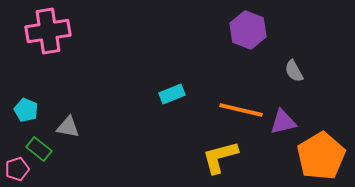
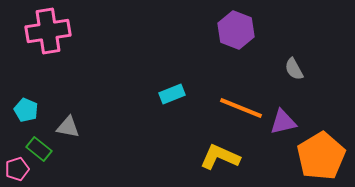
purple hexagon: moved 12 px left
gray semicircle: moved 2 px up
orange line: moved 2 px up; rotated 9 degrees clockwise
yellow L-shape: rotated 39 degrees clockwise
